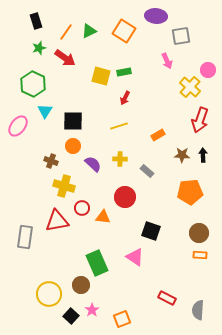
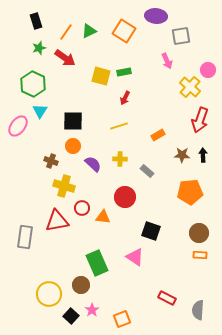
cyan triangle at (45, 111): moved 5 px left
